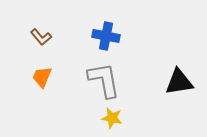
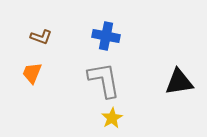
brown L-shape: rotated 30 degrees counterclockwise
orange trapezoid: moved 10 px left, 4 px up
yellow star: rotated 30 degrees clockwise
